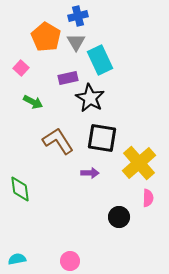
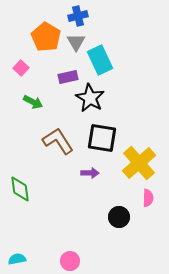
purple rectangle: moved 1 px up
